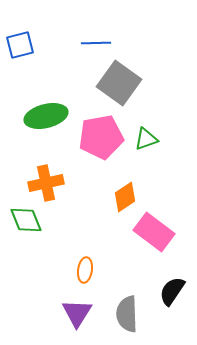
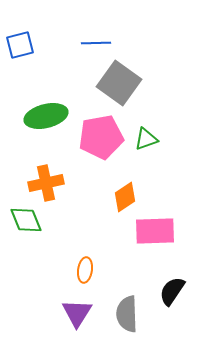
pink rectangle: moved 1 px right, 1 px up; rotated 39 degrees counterclockwise
